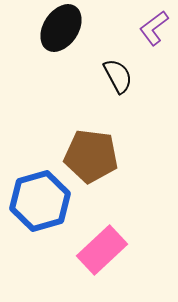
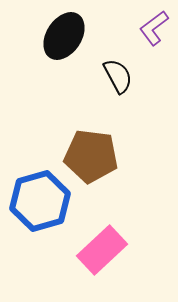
black ellipse: moved 3 px right, 8 px down
